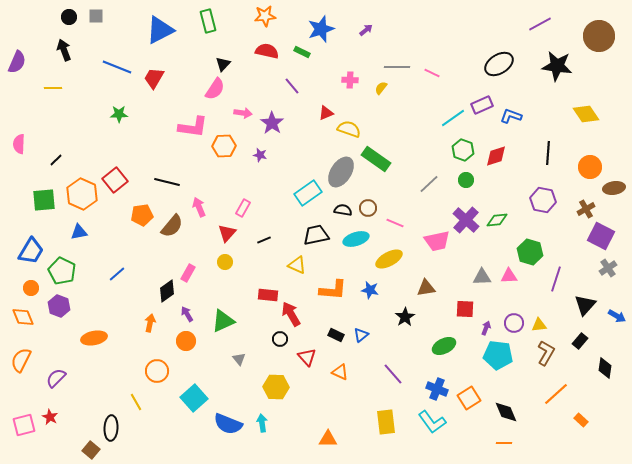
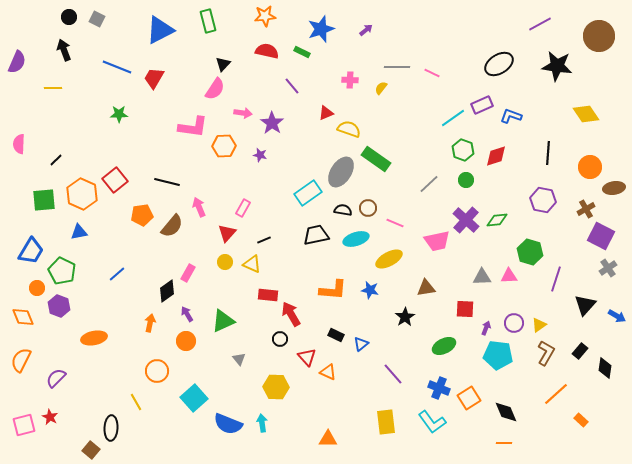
gray square at (96, 16): moved 1 px right, 3 px down; rotated 28 degrees clockwise
yellow triangle at (297, 265): moved 45 px left, 1 px up
orange circle at (31, 288): moved 6 px right
yellow triangle at (539, 325): rotated 28 degrees counterclockwise
blue triangle at (361, 335): moved 9 px down
black rectangle at (580, 341): moved 10 px down
orange triangle at (340, 372): moved 12 px left
blue cross at (437, 389): moved 2 px right, 1 px up
